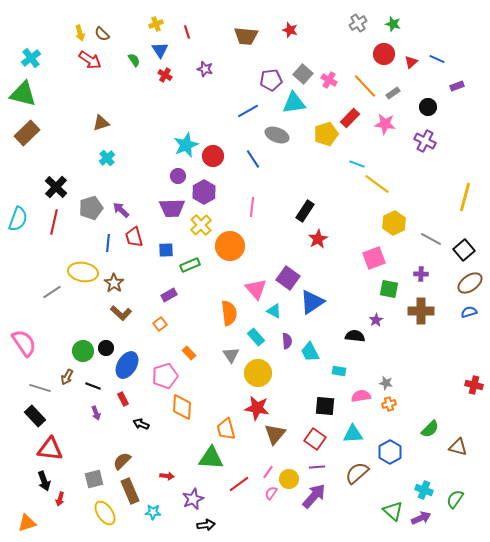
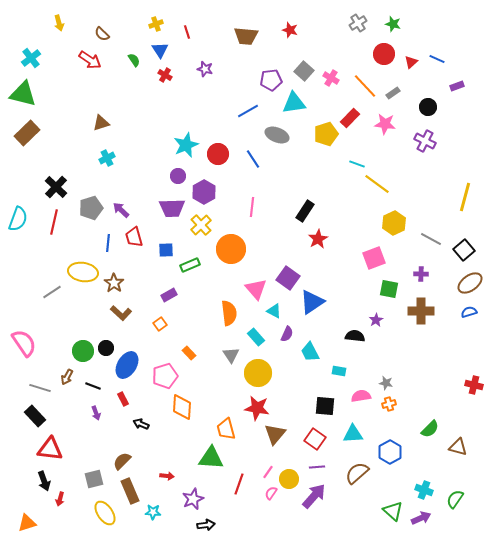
yellow arrow at (80, 33): moved 21 px left, 10 px up
gray square at (303, 74): moved 1 px right, 3 px up
pink cross at (329, 80): moved 2 px right, 2 px up
red circle at (213, 156): moved 5 px right, 2 px up
cyan cross at (107, 158): rotated 14 degrees clockwise
orange circle at (230, 246): moved 1 px right, 3 px down
purple semicircle at (287, 341): moved 7 px up; rotated 28 degrees clockwise
red line at (239, 484): rotated 35 degrees counterclockwise
